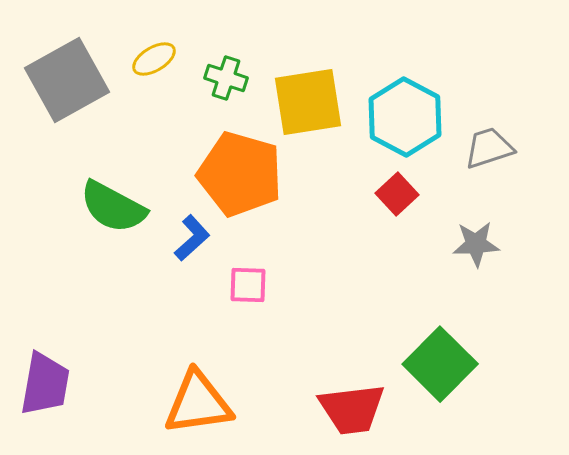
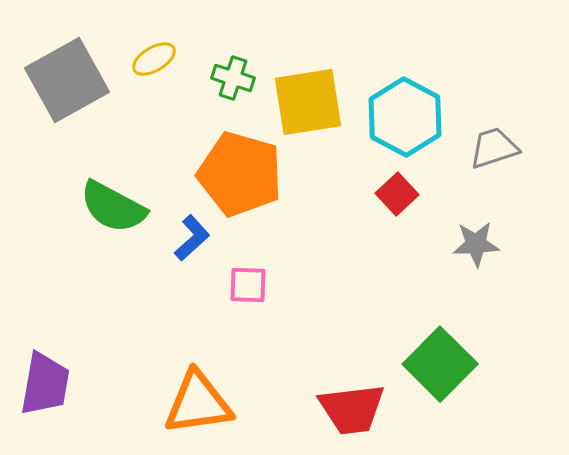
green cross: moved 7 px right
gray trapezoid: moved 5 px right
